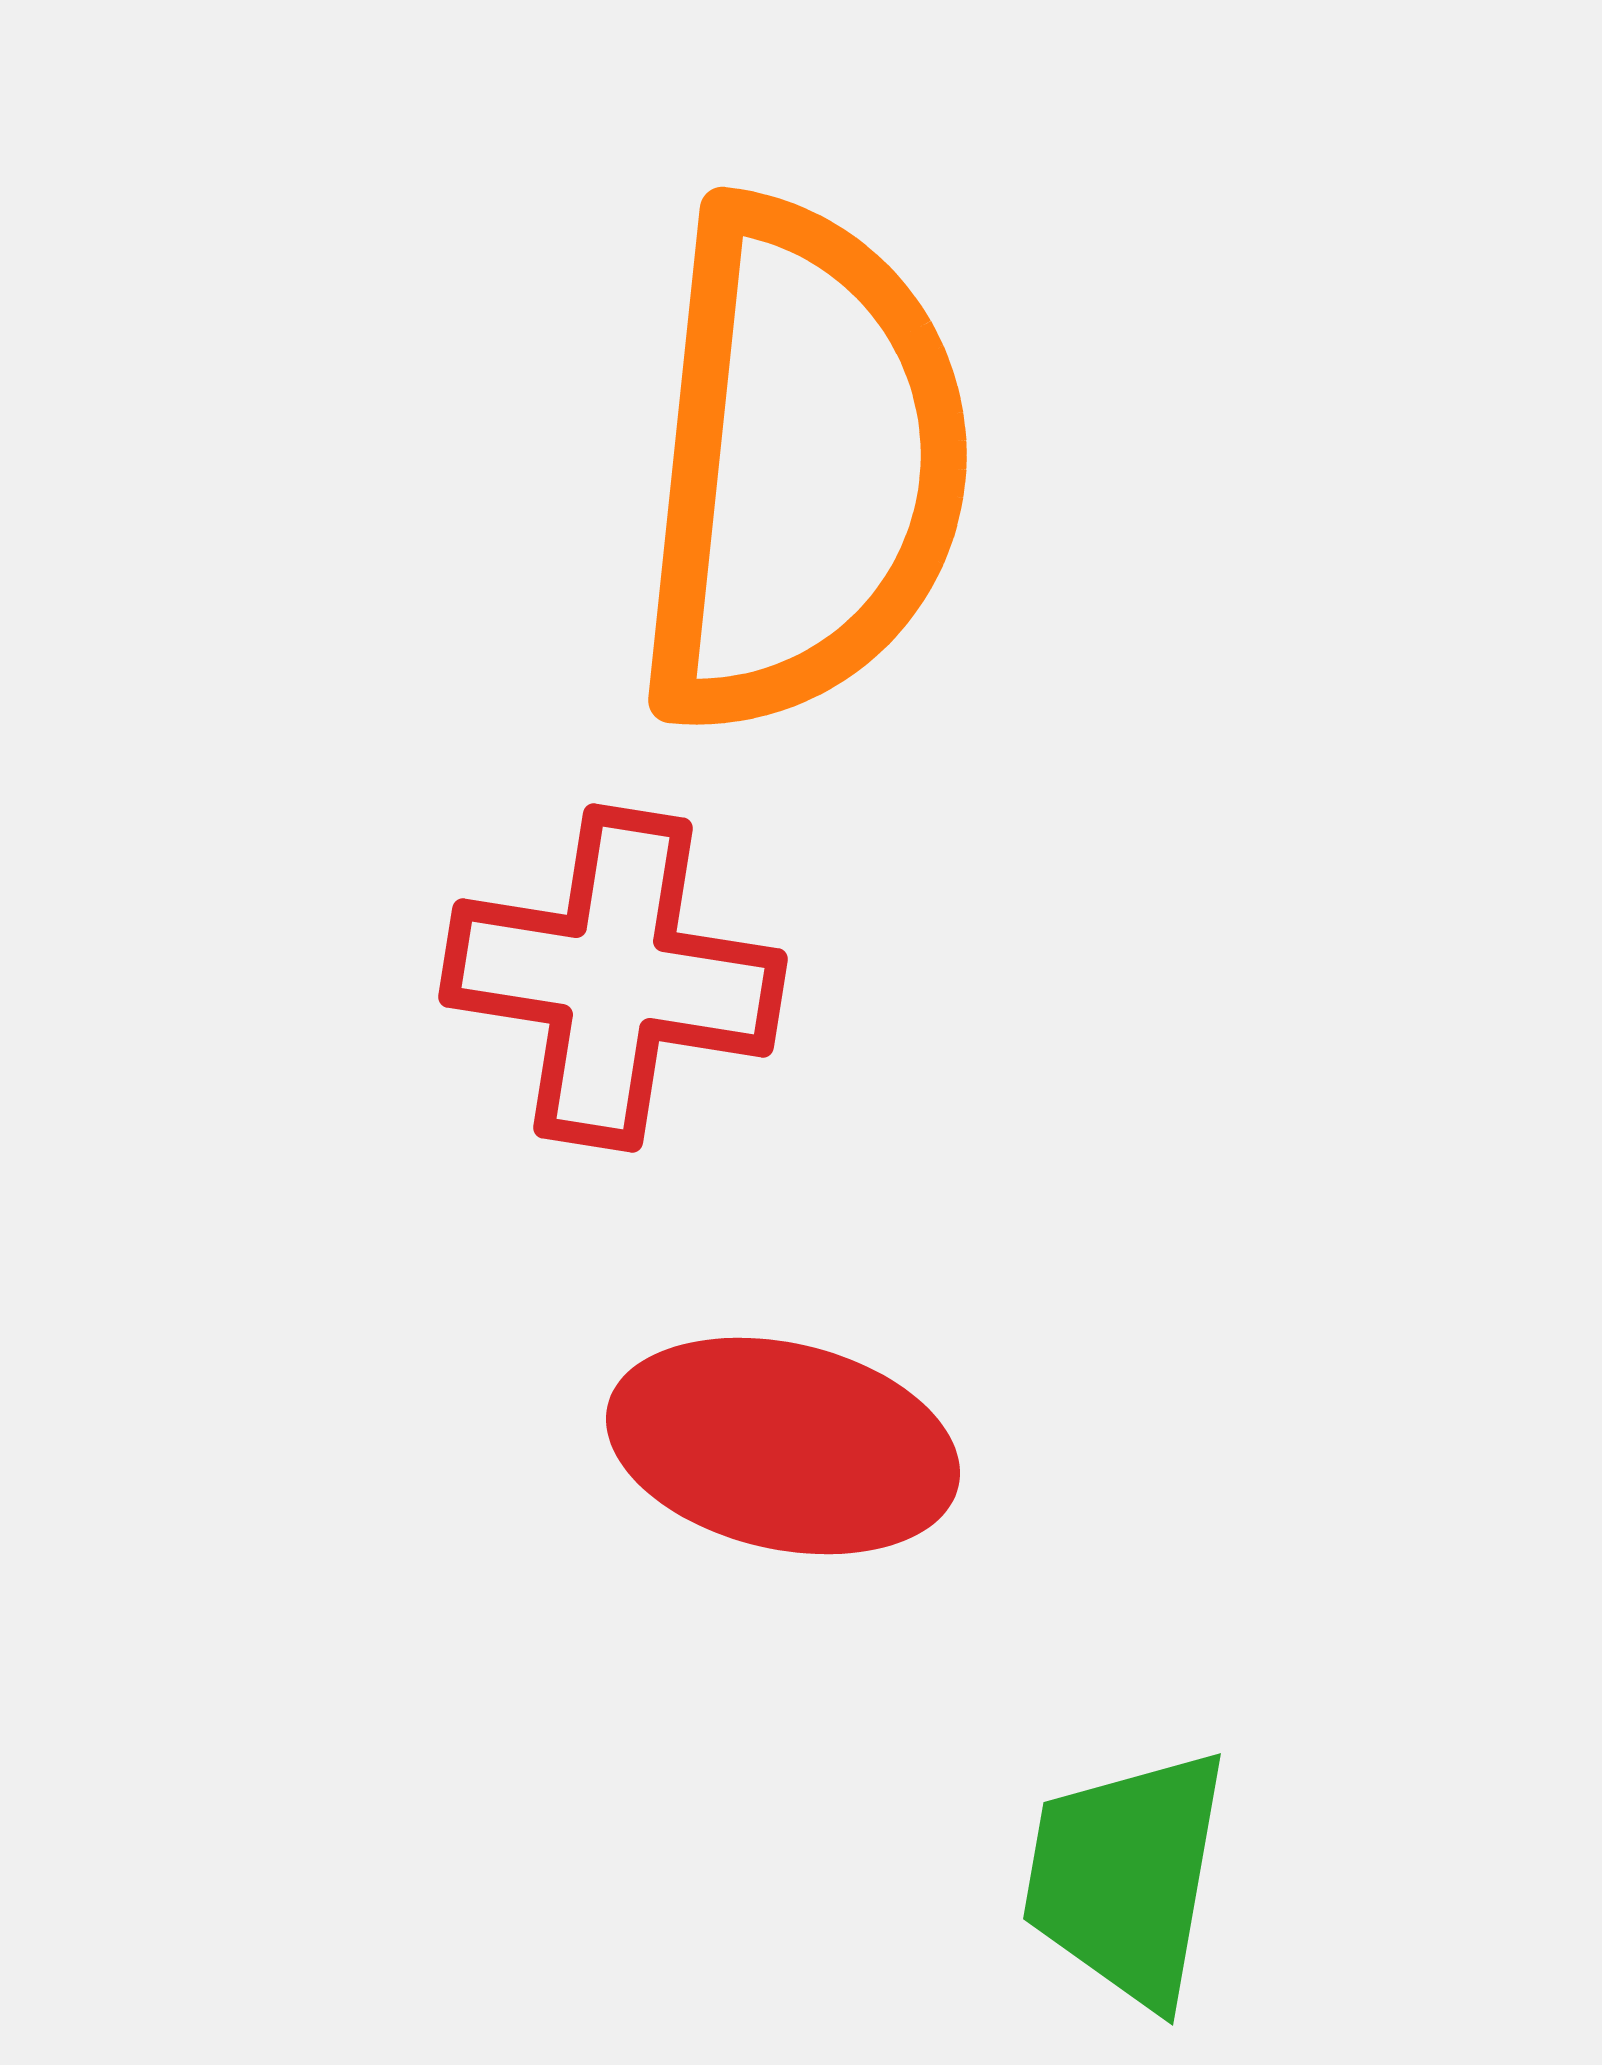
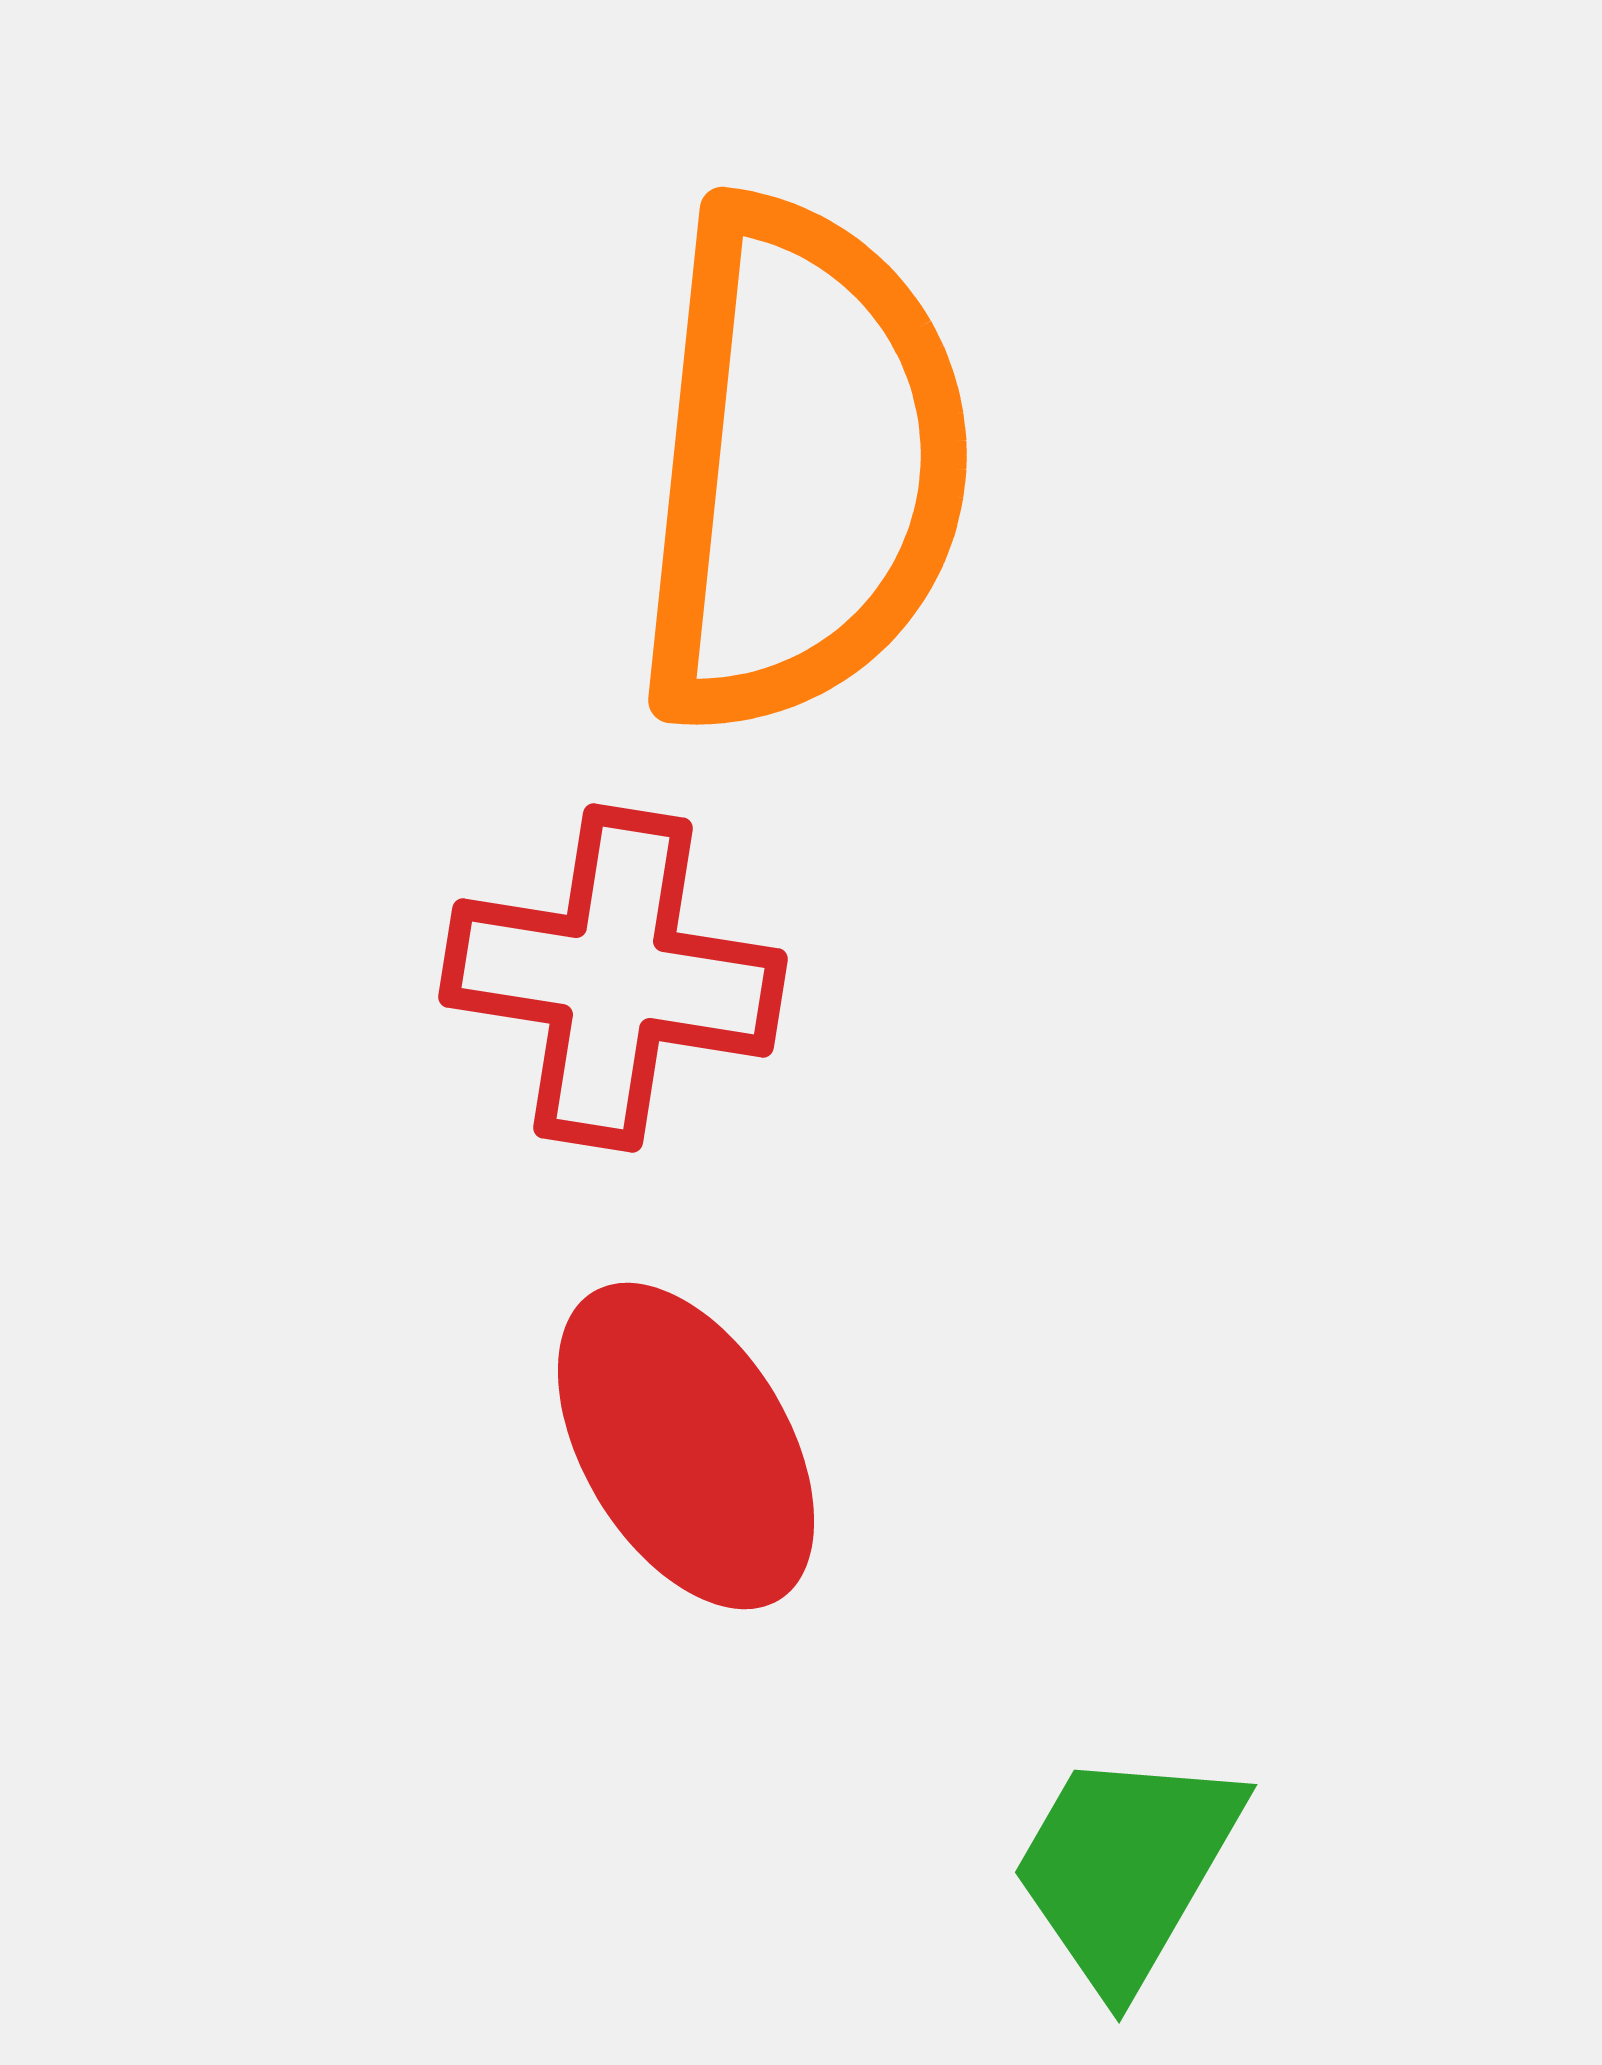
red ellipse: moved 97 px left; rotated 46 degrees clockwise
green trapezoid: moved 9 px up; rotated 20 degrees clockwise
